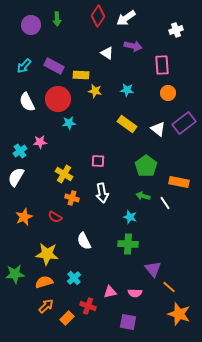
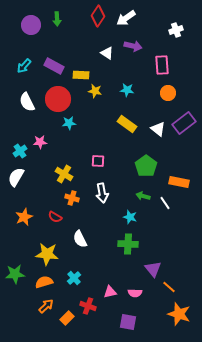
white semicircle at (84, 241): moved 4 px left, 2 px up
